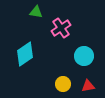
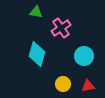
cyan diamond: moved 12 px right; rotated 40 degrees counterclockwise
